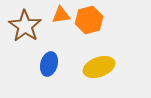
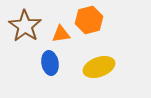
orange triangle: moved 19 px down
blue ellipse: moved 1 px right, 1 px up; rotated 25 degrees counterclockwise
